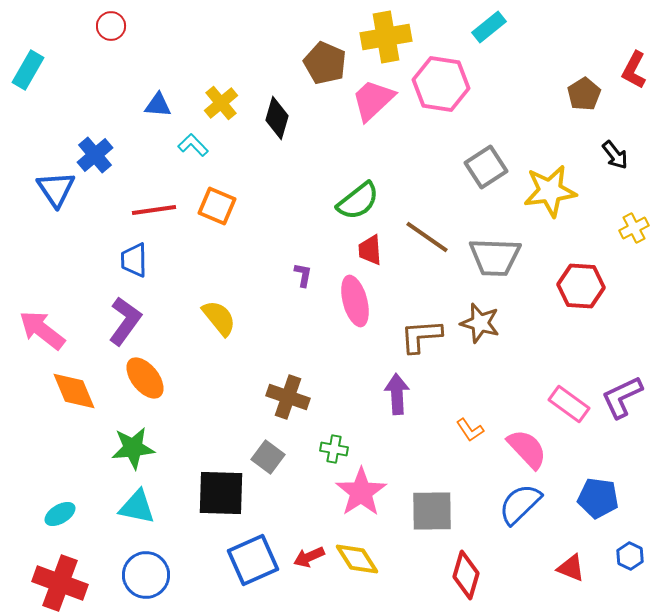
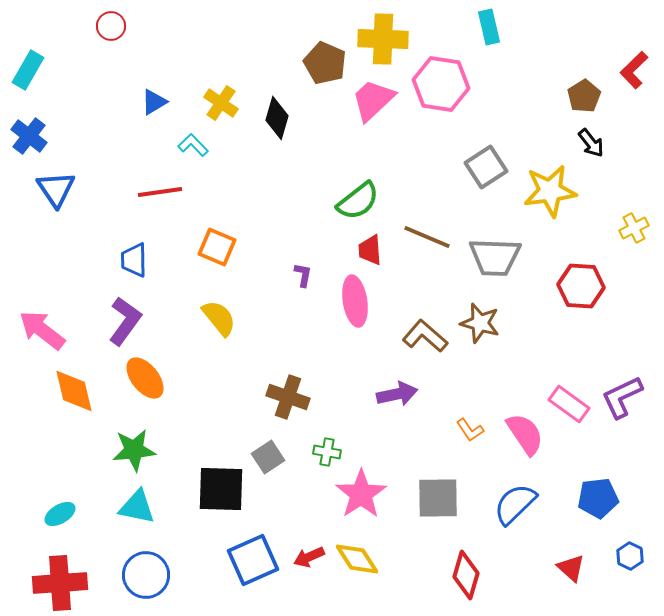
cyan rectangle at (489, 27): rotated 64 degrees counterclockwise
yellow cross at (386, 37): moved 3 px left, 2 px down; rotated 12 degrees clockwise
red L-shape at (634, 70): rotated 18 degrees clockwise
brown pentagon at (584, 94): moved 2 px down
yellow cross at (221, 103): rotated 16 degrees counterclockwise
blue triangle at (158, 105): moved 4 px left, 3 px up; rotated 36 degrees counterclockwise
blue cross at (95, 155): moved 66 px left, 19 px up; rotated 12 degrees counterclockwise
black arrow at (615, 155): moved 24 px left, 12 px up
orange square at (217, 206): moved 41 px down
red line at (154, 210): moved 6 px right, 18 px up
brown line at (427, 237): rotated 12 degrees counterclockwise
pink ellipse at (355, 301): rotated 6 degrees clockwise
brown L-shape at (421, 336): moved 4 px right; rotated 45 degrees clockwise
orange diamond at (74, 391): rotated 9 degrees clockwise
purple arrow at (397, 394): rotated 81 degrees clockwise
green star at (133, 448): moved 1 px right, 2 px down
green cross at (334, 449): moved 7 px left, 3 px down
pink semicircle at (527, 449): moved 2 px left, 15 px up; rotated 9 degrees clockwise
gray square at (268, 457): rotated 20 degrees clockwise
pink star at (361, 492): moved 2 px down
black square at (221, 493): moved 4 px up
blue pentagon at (598, 498): rotated 15 degrees counterclockwise
blue semicircle at (520, 504): moved 5 px left
gray square at (432, 511): moved 6 px right, 13 px up
red triangle at (571, 568): rotated 20 degrees clockwise
red cross at (60, 583): rotated 24 degrees counterclockwise
